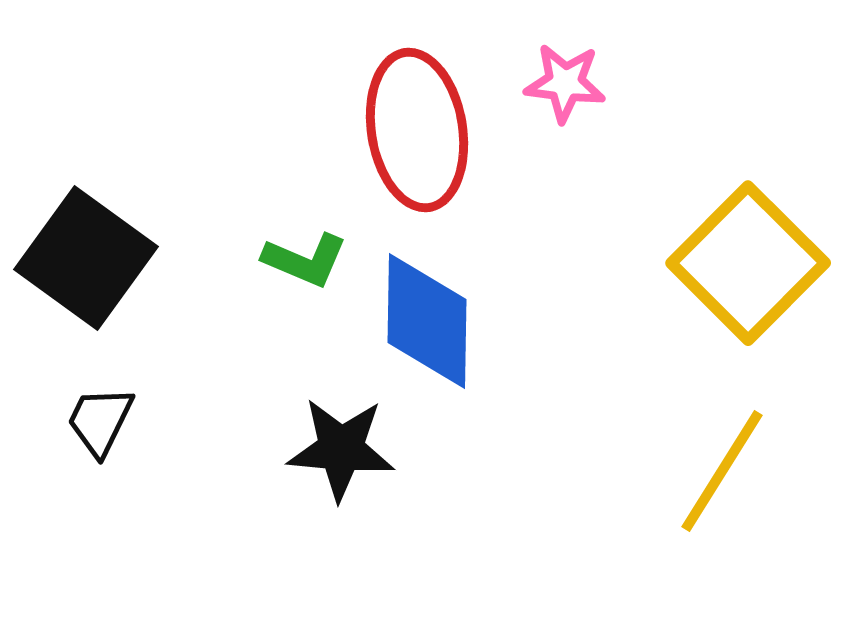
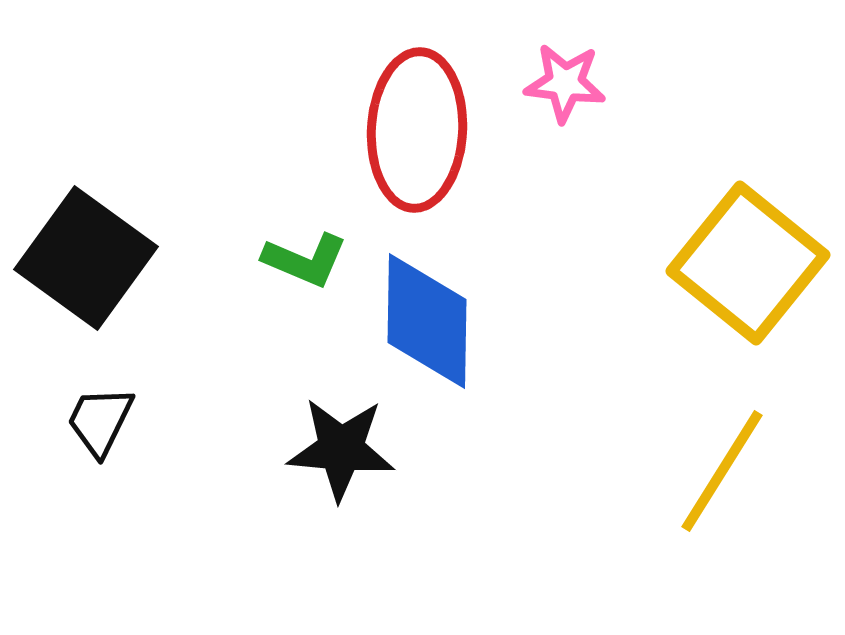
red ellipse: rotated 12 degrees clockwise
yellow square: rotated 6 degrees counterclockwise
